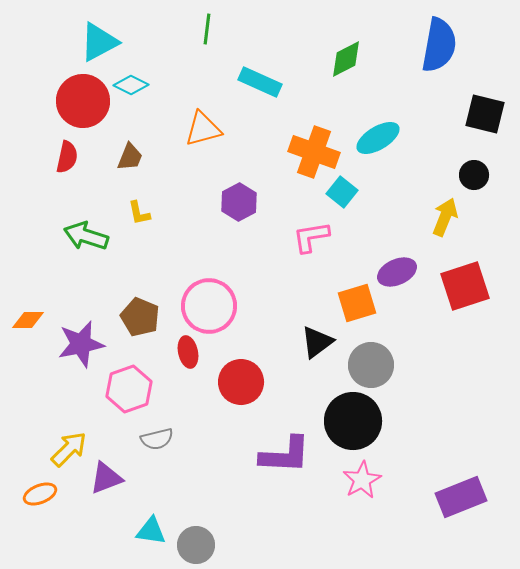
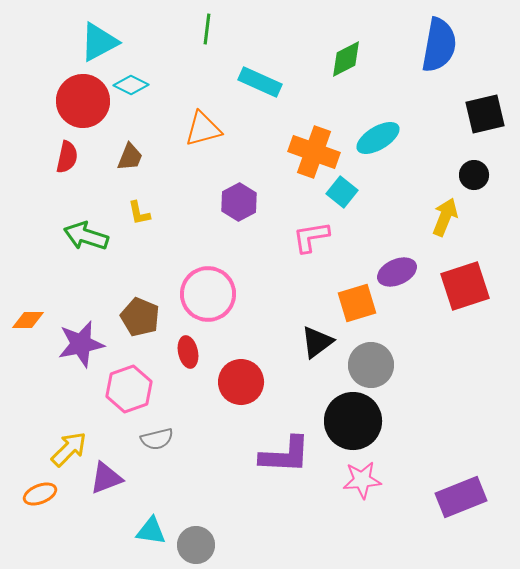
black square at (485, 114): rotated 27 degrees counterclockwise
pink circle at (209, 306): moved 1 px left, 12 px up
pink star at (362, 480): rotated 24 degrees clockwise
